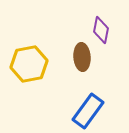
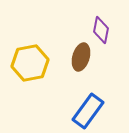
brown ellipse: moved 1 px left; rotated 20 degrees clockwise
yellow hexagon: moved 1 px right, 1 px up
